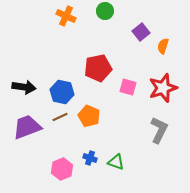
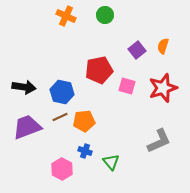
green circle: moved 4 px down
purple square: moved 4 px left, 18 px down
red pentagon: moved 1 px right, 2 px down
pink square: moved 1 px left, 1 px up
orange pentagon: moved 5 px left, 5 px down; rotated 30 degrees counterclockwise
gray L-shape: moved 11 px down; rotated 40 degrees clockwise
blue cross: moved 5 px left, 7 px up
green triangle: moved 5 px left; rotated 30 degrees clockwise
pink hexagon: rotated 10 degrees counterclockwise
